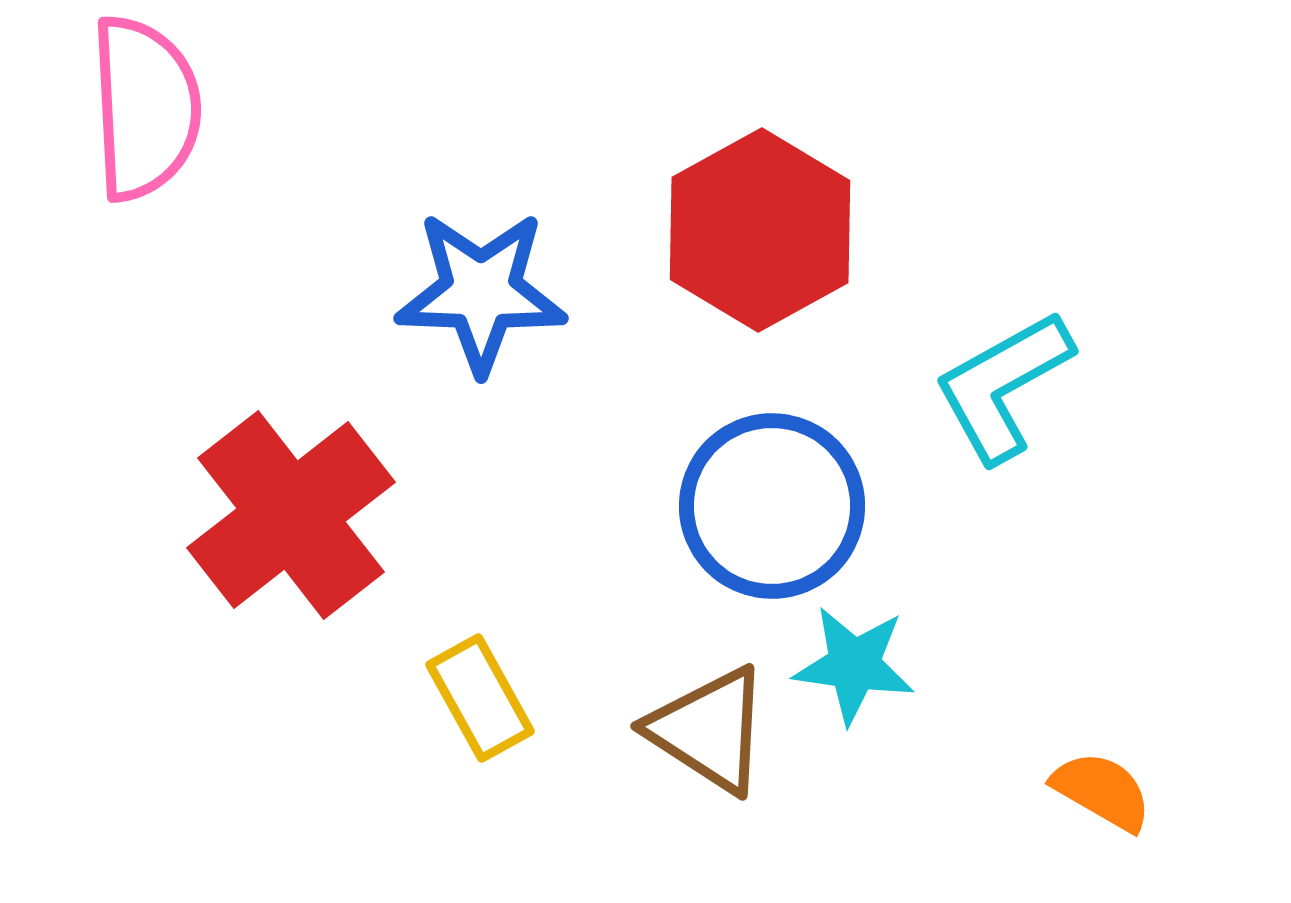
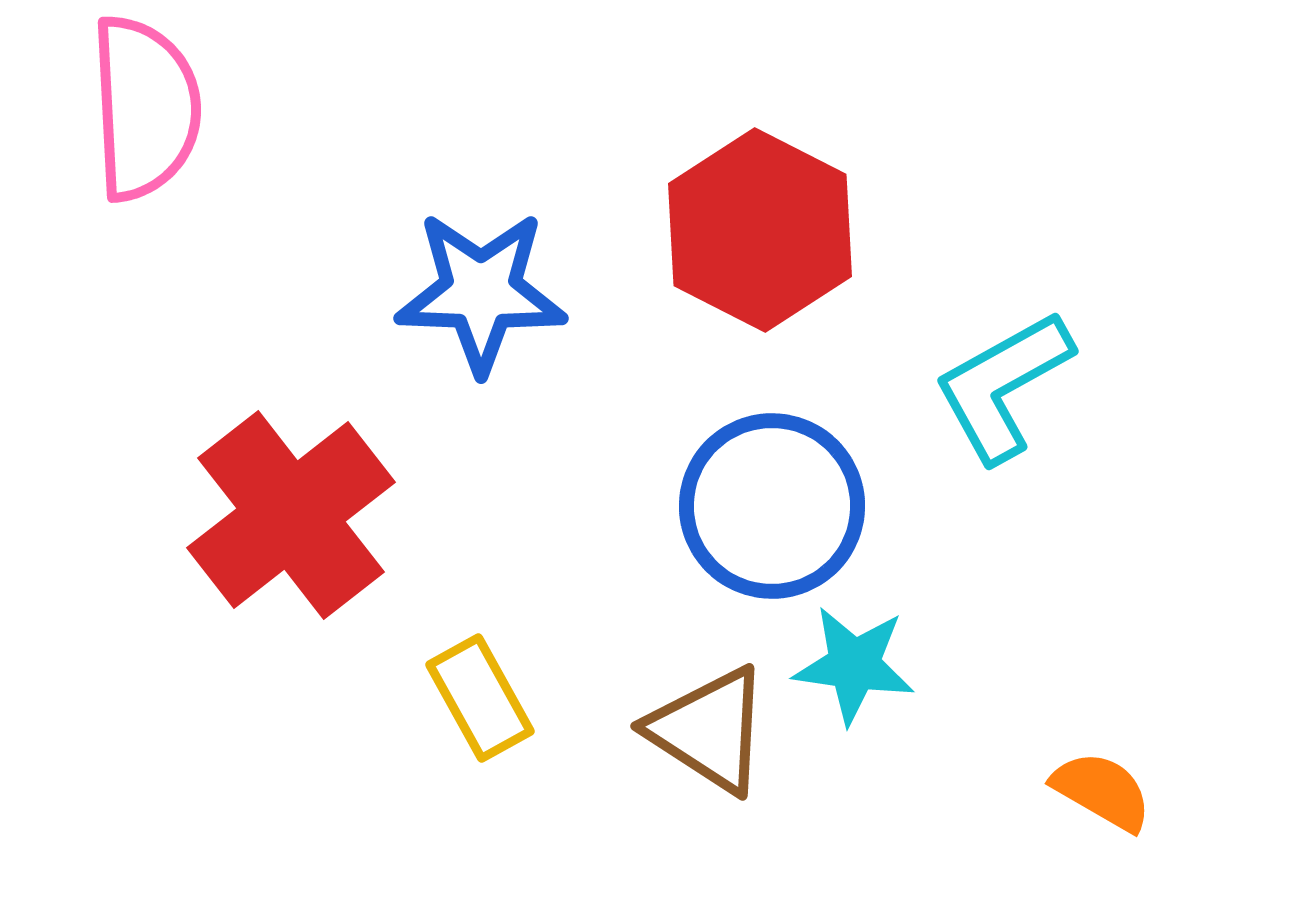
red hexagon: rotated 4 degrees counterclockwise
